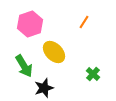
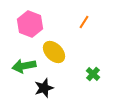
pink hexagon: rotated 20 degrees counterclockwise
green arrow: rotated 110 degrees clockwise
